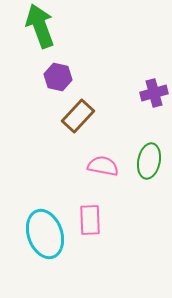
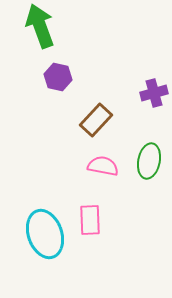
brown rectangle: moved 18 px right, 4 px down
